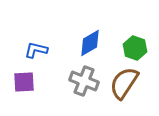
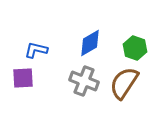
purple square: moved 1 px left, 4 px up
